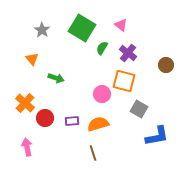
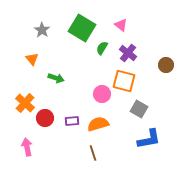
blue L-shape: moved 8 px left, 3 px down
